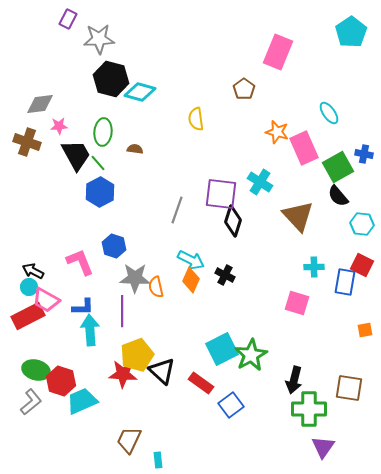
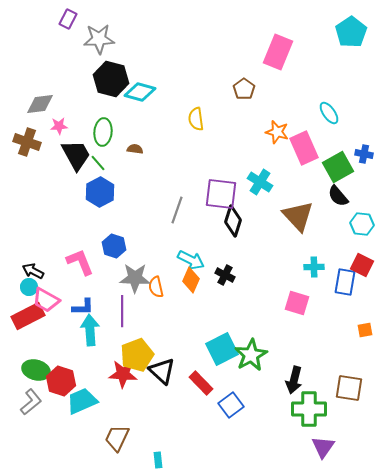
red rectangle at (201, 383): rotated 10 degrees clockwise
brown trapezoid at (129, 440): moved 12 px left, 2 px up
